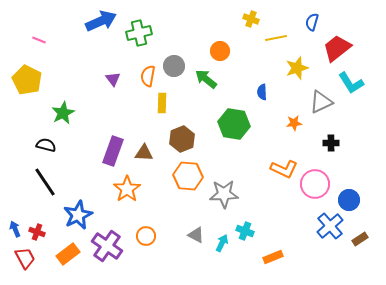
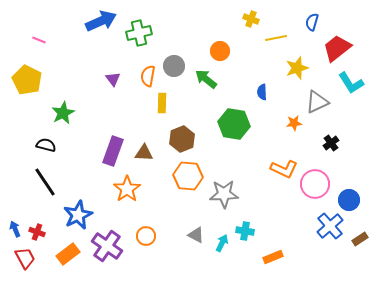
gray triangle at (321, 102): moved 4 px left
black cross at (331, 143): rotated 35 degrees counterclockwise
cyan cross at (245, 231): rotated 12 degrees counterclockwise
